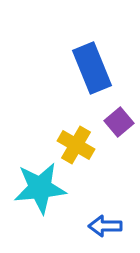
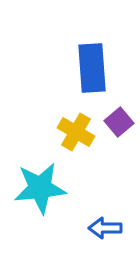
blue rectangle: rotated 18 degrees clockwise
yellow cross: moved 13 px up
blue arrow: moved 2 px down
